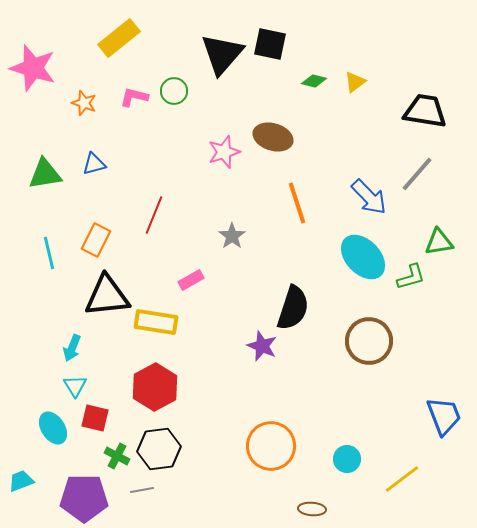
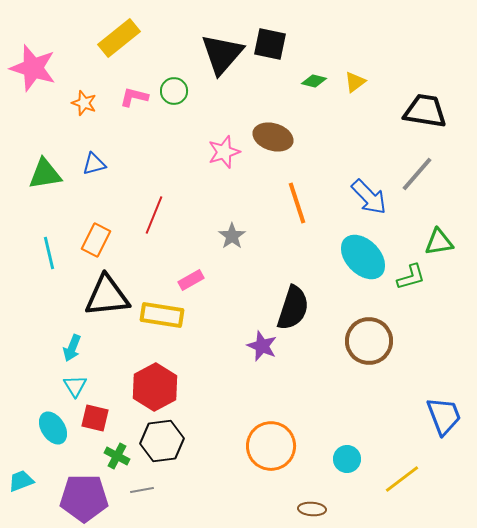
yellow rectangle at (156, 322): moved 6 px right, 7 px up
black hexagon at (159, 449): moved 3 px right, 8 px up
